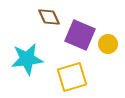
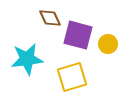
brown diamond: moved 1 px right, 1 px down
purple square: moved 2 px left; rotated 8 degrees counterclockwise
